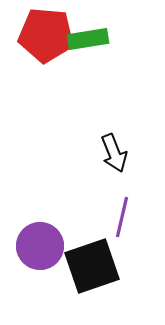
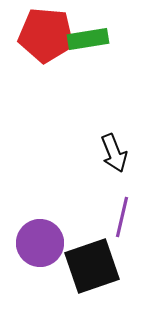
purple circle: moved 3 px up
